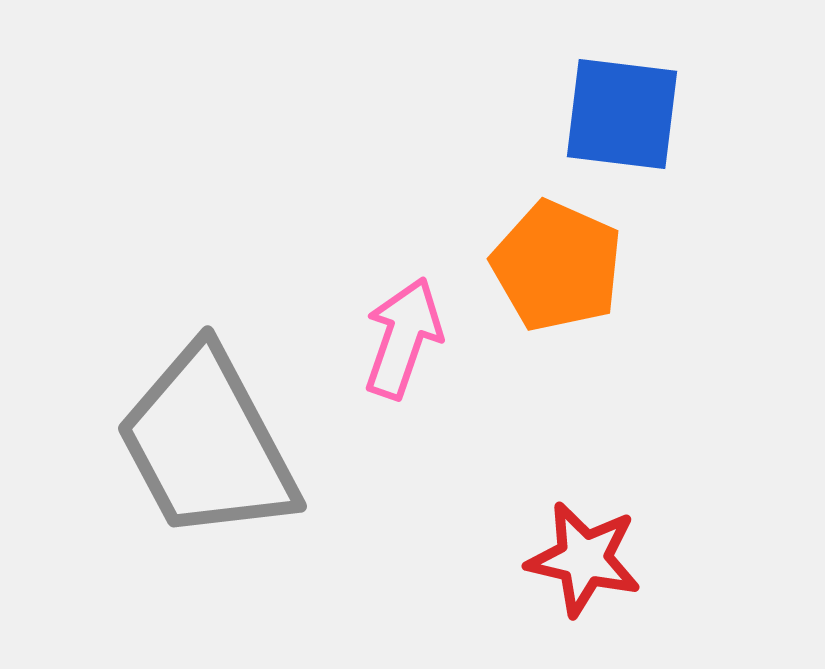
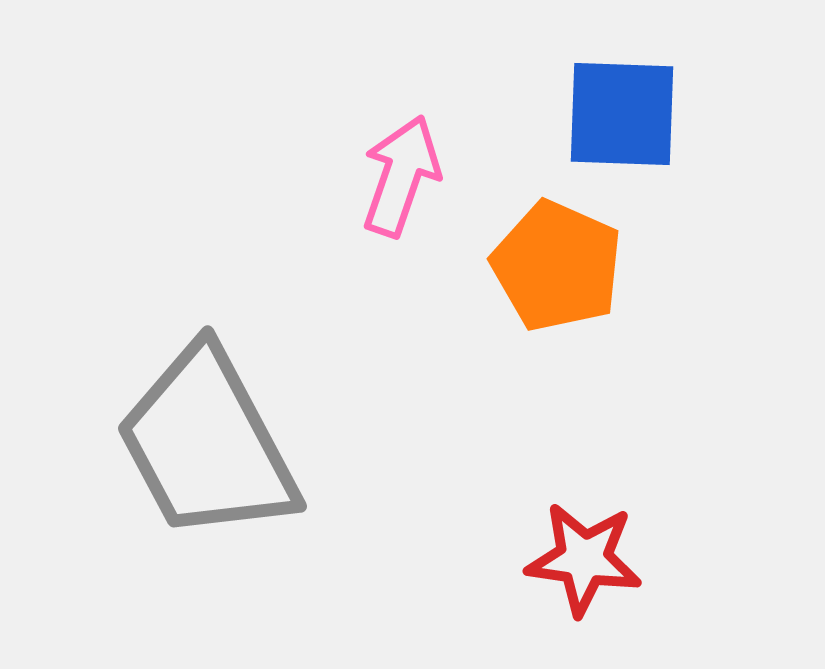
blue square: rotated 5 degrees counterclockwise
pink arrow: moved 2 px left, 162 px up
red star: rotated 5 degrees counterclockwise
